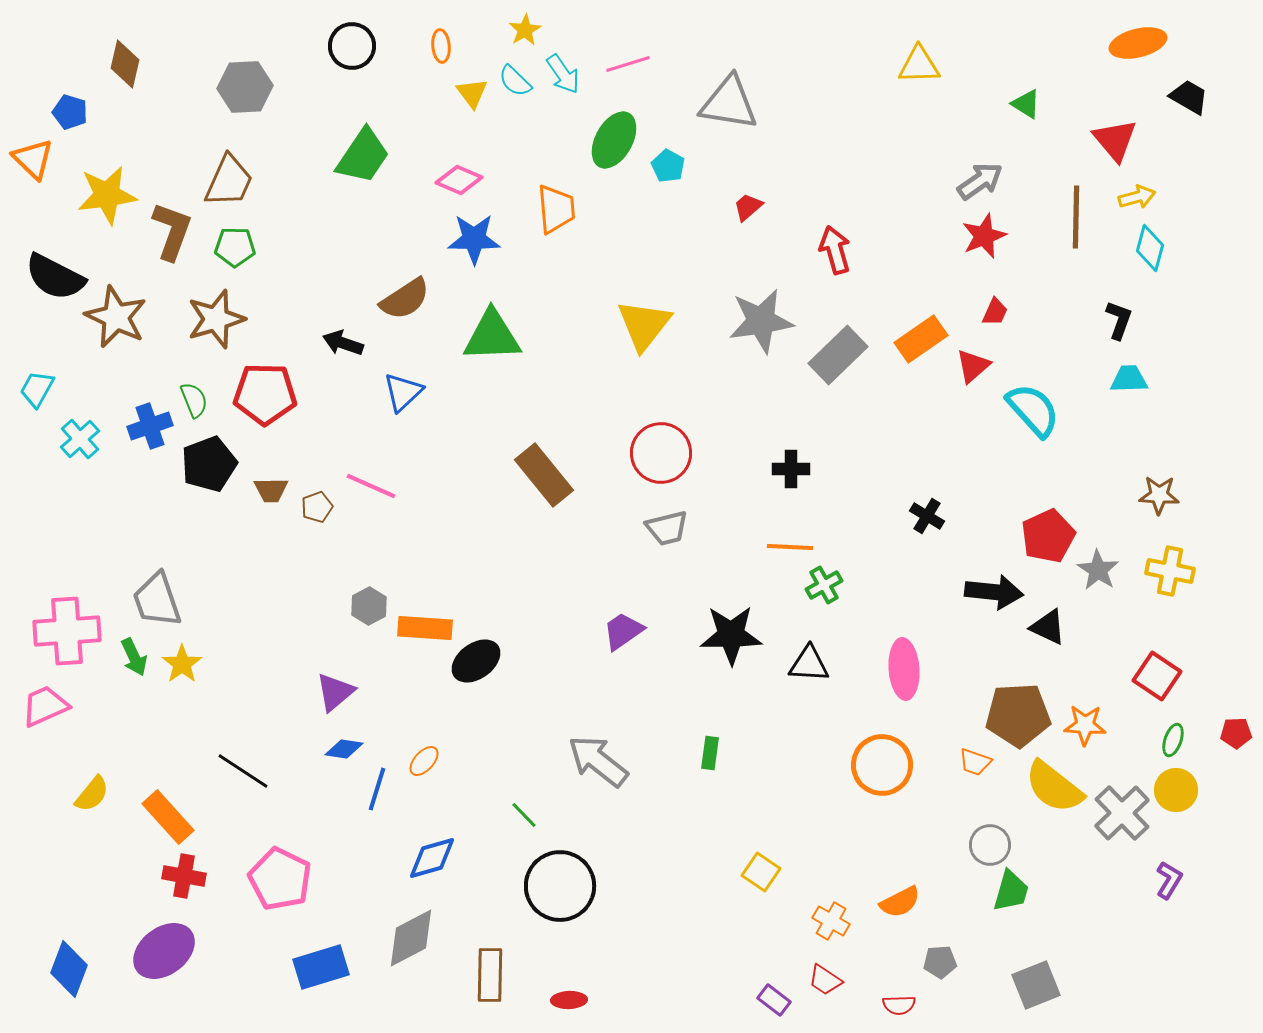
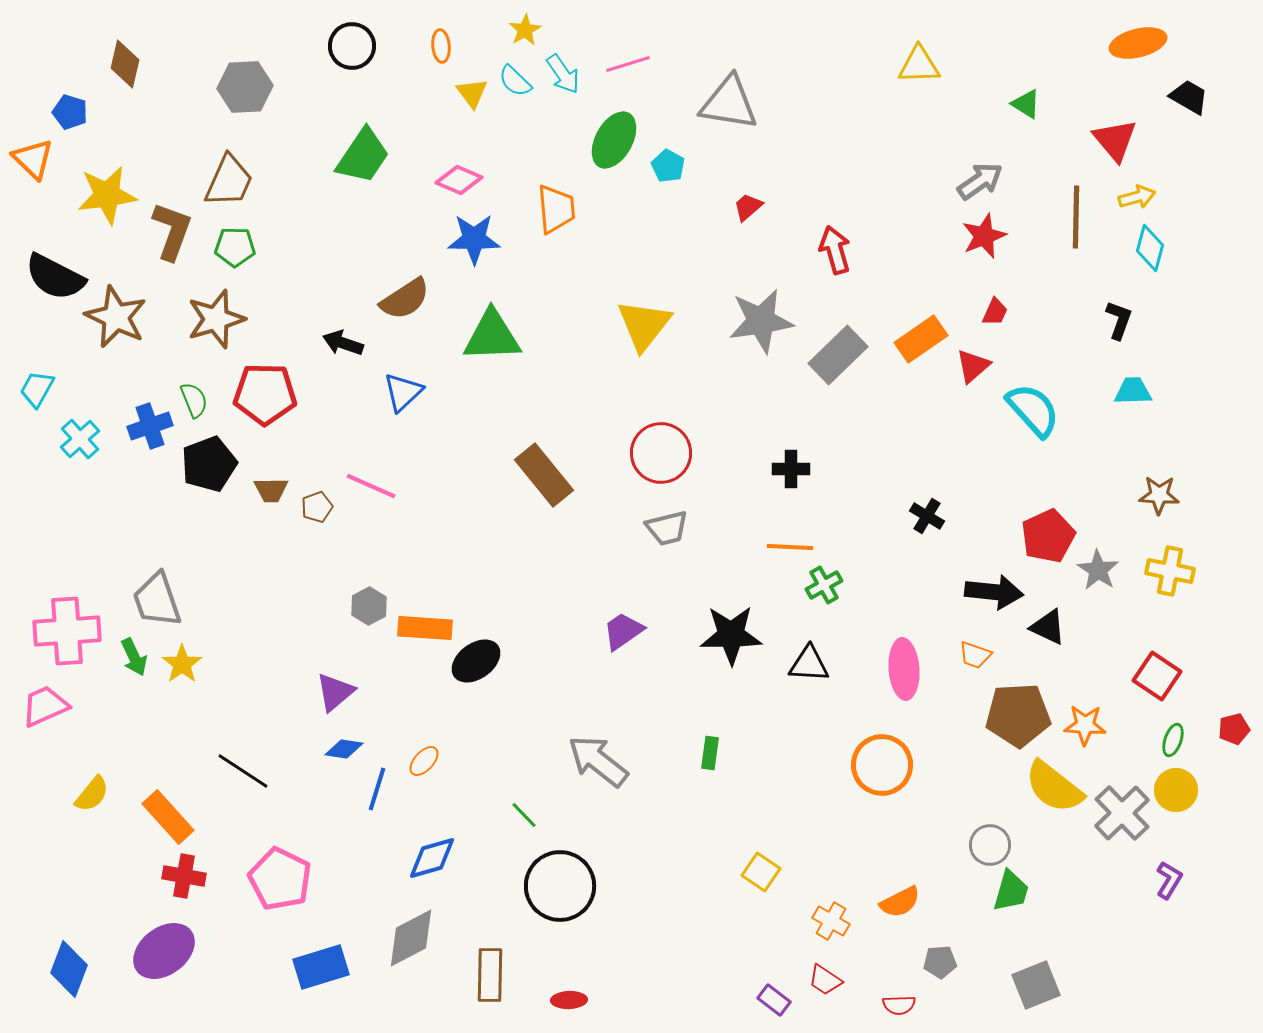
cyan trapezoid at (1129, 379): moved 4 px right, 12 px down
red pentagon at (1236, 733): moved 2 px left, 4 px up; rotated 12 degrees counterclockwise
orange trapezoid at (975, 762): moved 107 px up
